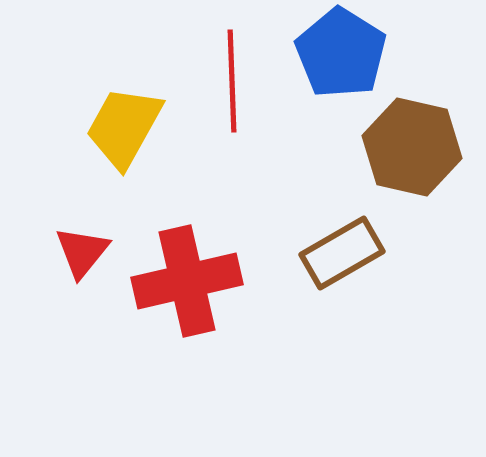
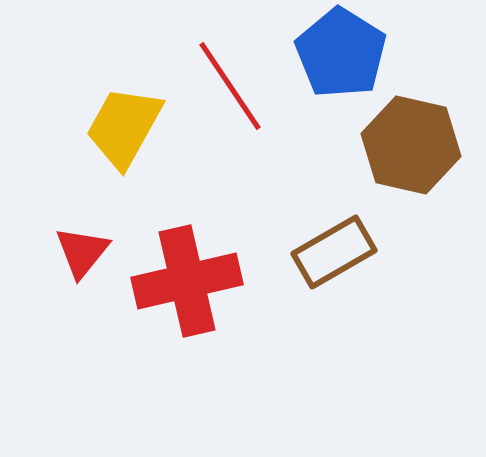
red line: moved 2 px left, 5 px down; rotated 32 degrees counterclockwise
brown hexagon: moved 1 px left, 2 px up
brown rectangle: moved 8 px left, 1 px up
